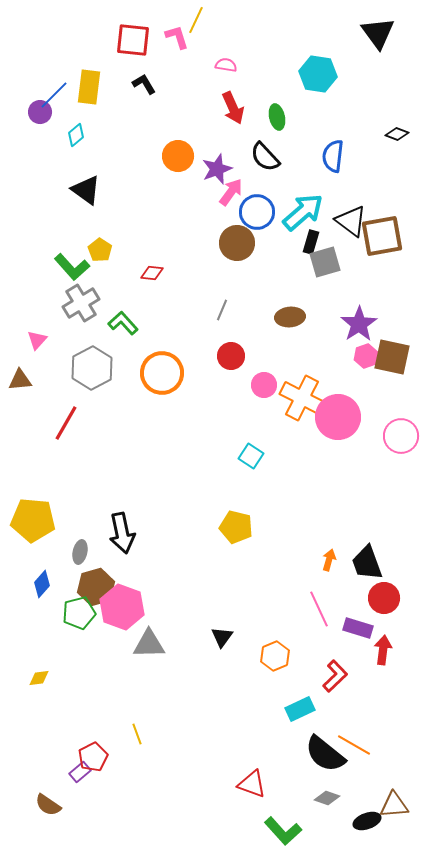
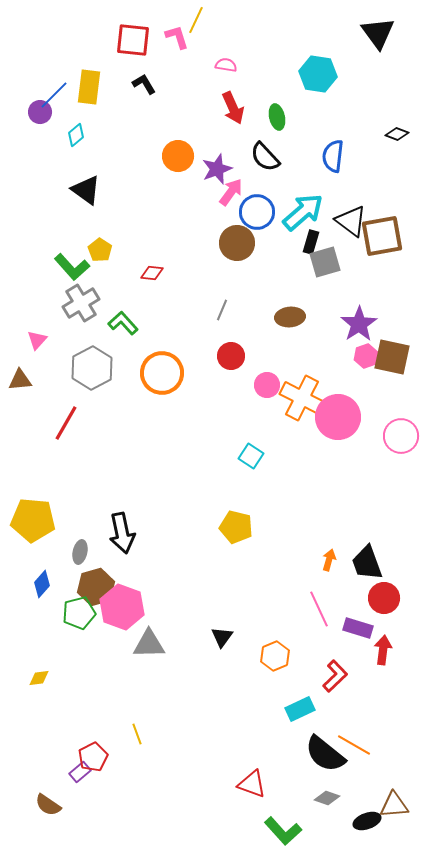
pink circle at (264, 385): moved 3 px right
